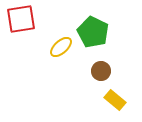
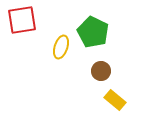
red square: moved 1 px right, 1 px down
yellow ellipse: rotated 30 degrees counterclockwise
